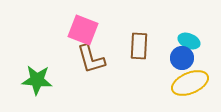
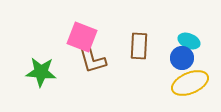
pink square: moved 1 px left, 7 px down
brown L-shape: moved 1 px right
green star: moved 4 px right, 8 px up
